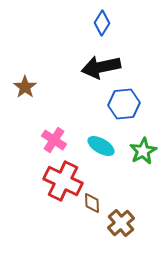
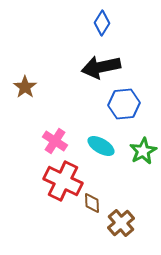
pink cross: moved 1 px right, 1 px down
